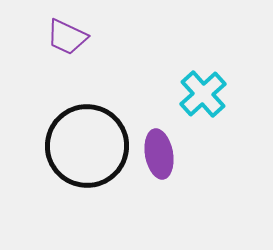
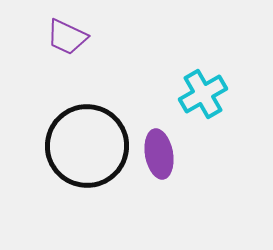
cyan cross: rotated 12 degrees clockwise
